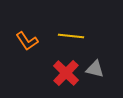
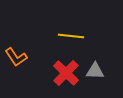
orange L-shape: moved 11 px left, 16 px down
gray triangle: moved 2 px down; rotated 12 degrees counterclockwise
